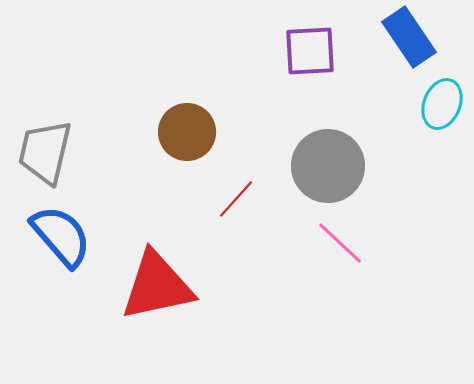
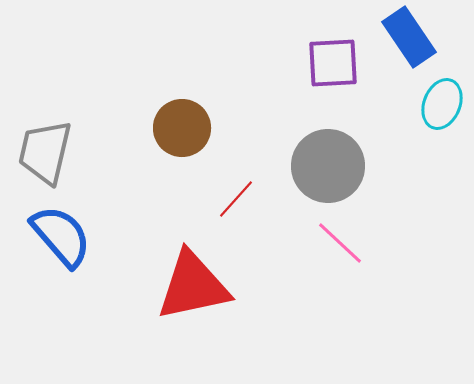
purple square: moved 23 px right, 12 px down
brown circle: moved 5 px left, 4 px up
red triangle: moved 36 px right
